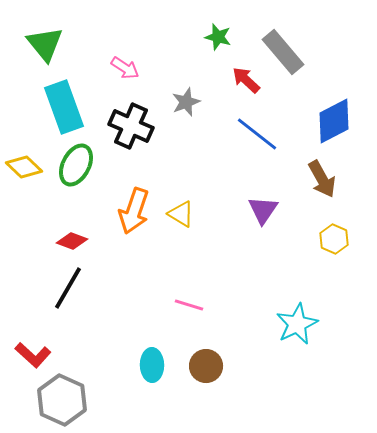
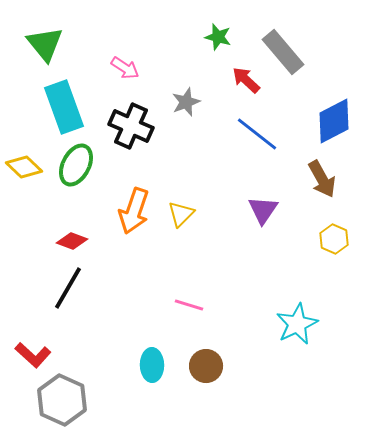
yellow triangle: rotated 44 degrees clockwise
